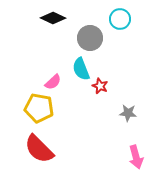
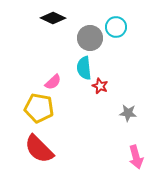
cyan circle: moved 4 px left, 8 px down
cyan semicircle: moved 3 px right, 1 px up; rotated 15 degrees clockwise
